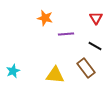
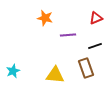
red triangle: rotated 40 degrees clockwise
purple line: moved 2 px right, 1 px down
black line: rotated 48 degrees counterclockwise
brown rectangle: rotated 18 degrees clockwise
